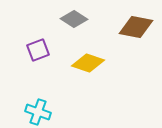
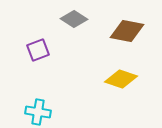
brown diamond: moved 9 px left, 4 px down
yellow diamond: moved 33 px right, 16 px down
cyan cross: rotated 10 degrees counterclockwise
